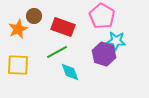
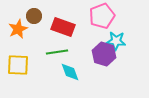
pink pentagon: rotated 20 degrees clockwise
green line: rotated 20 degrees clockwise
